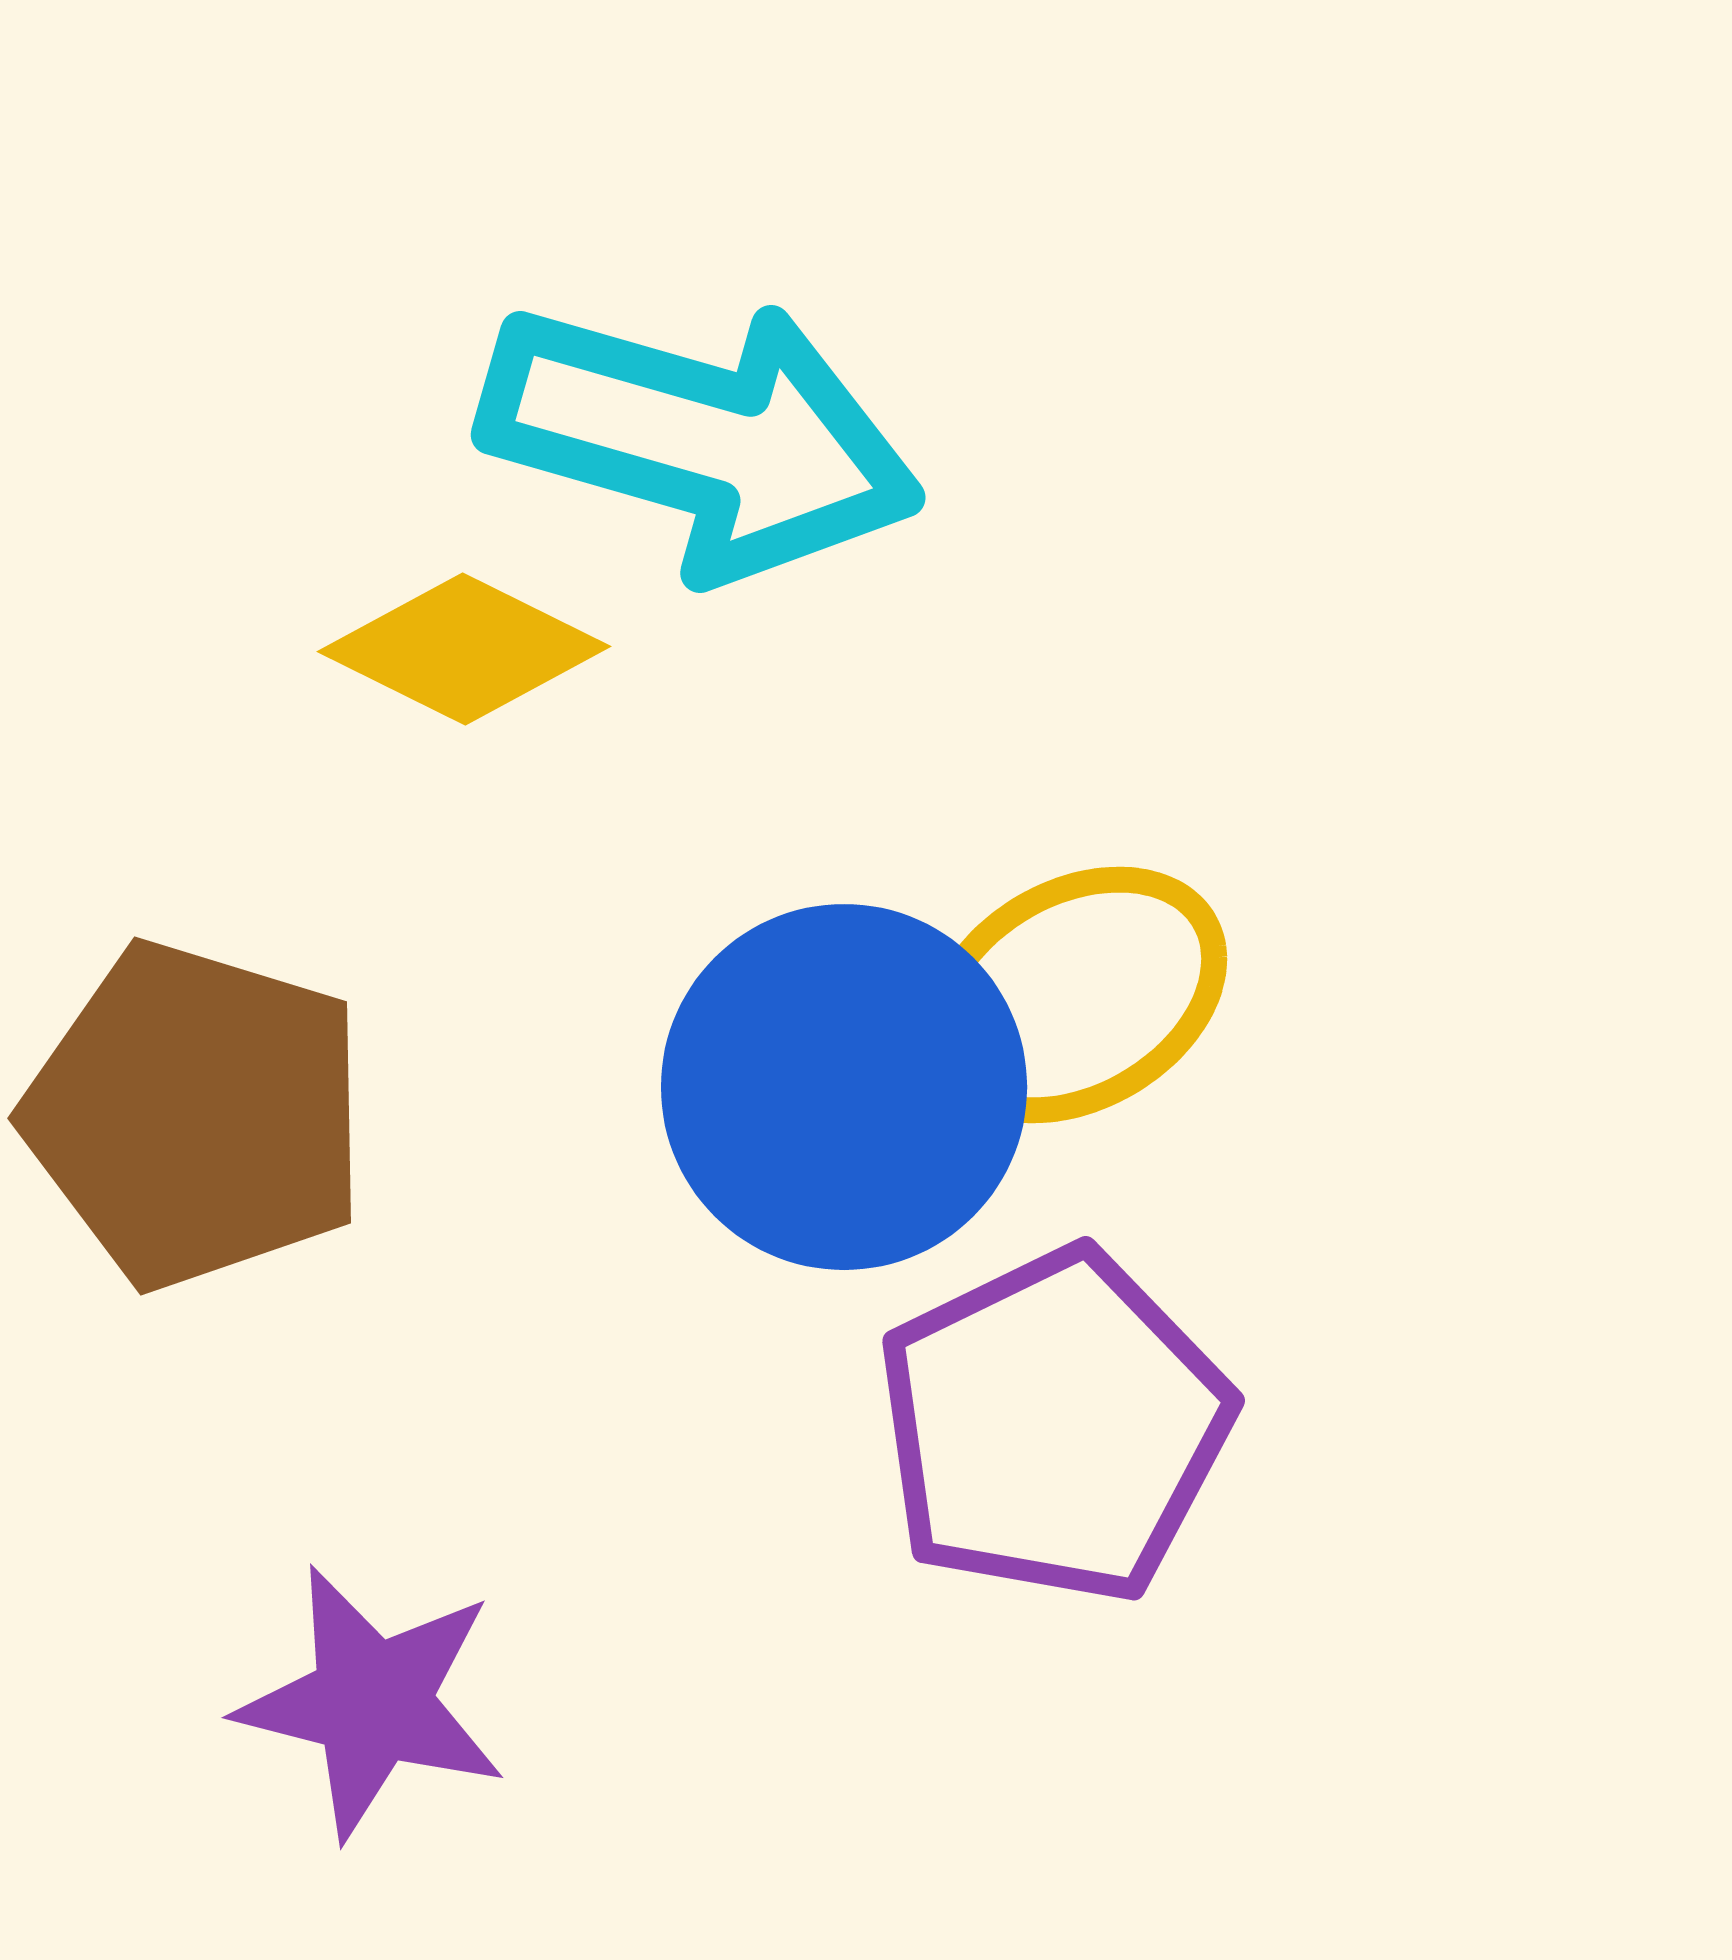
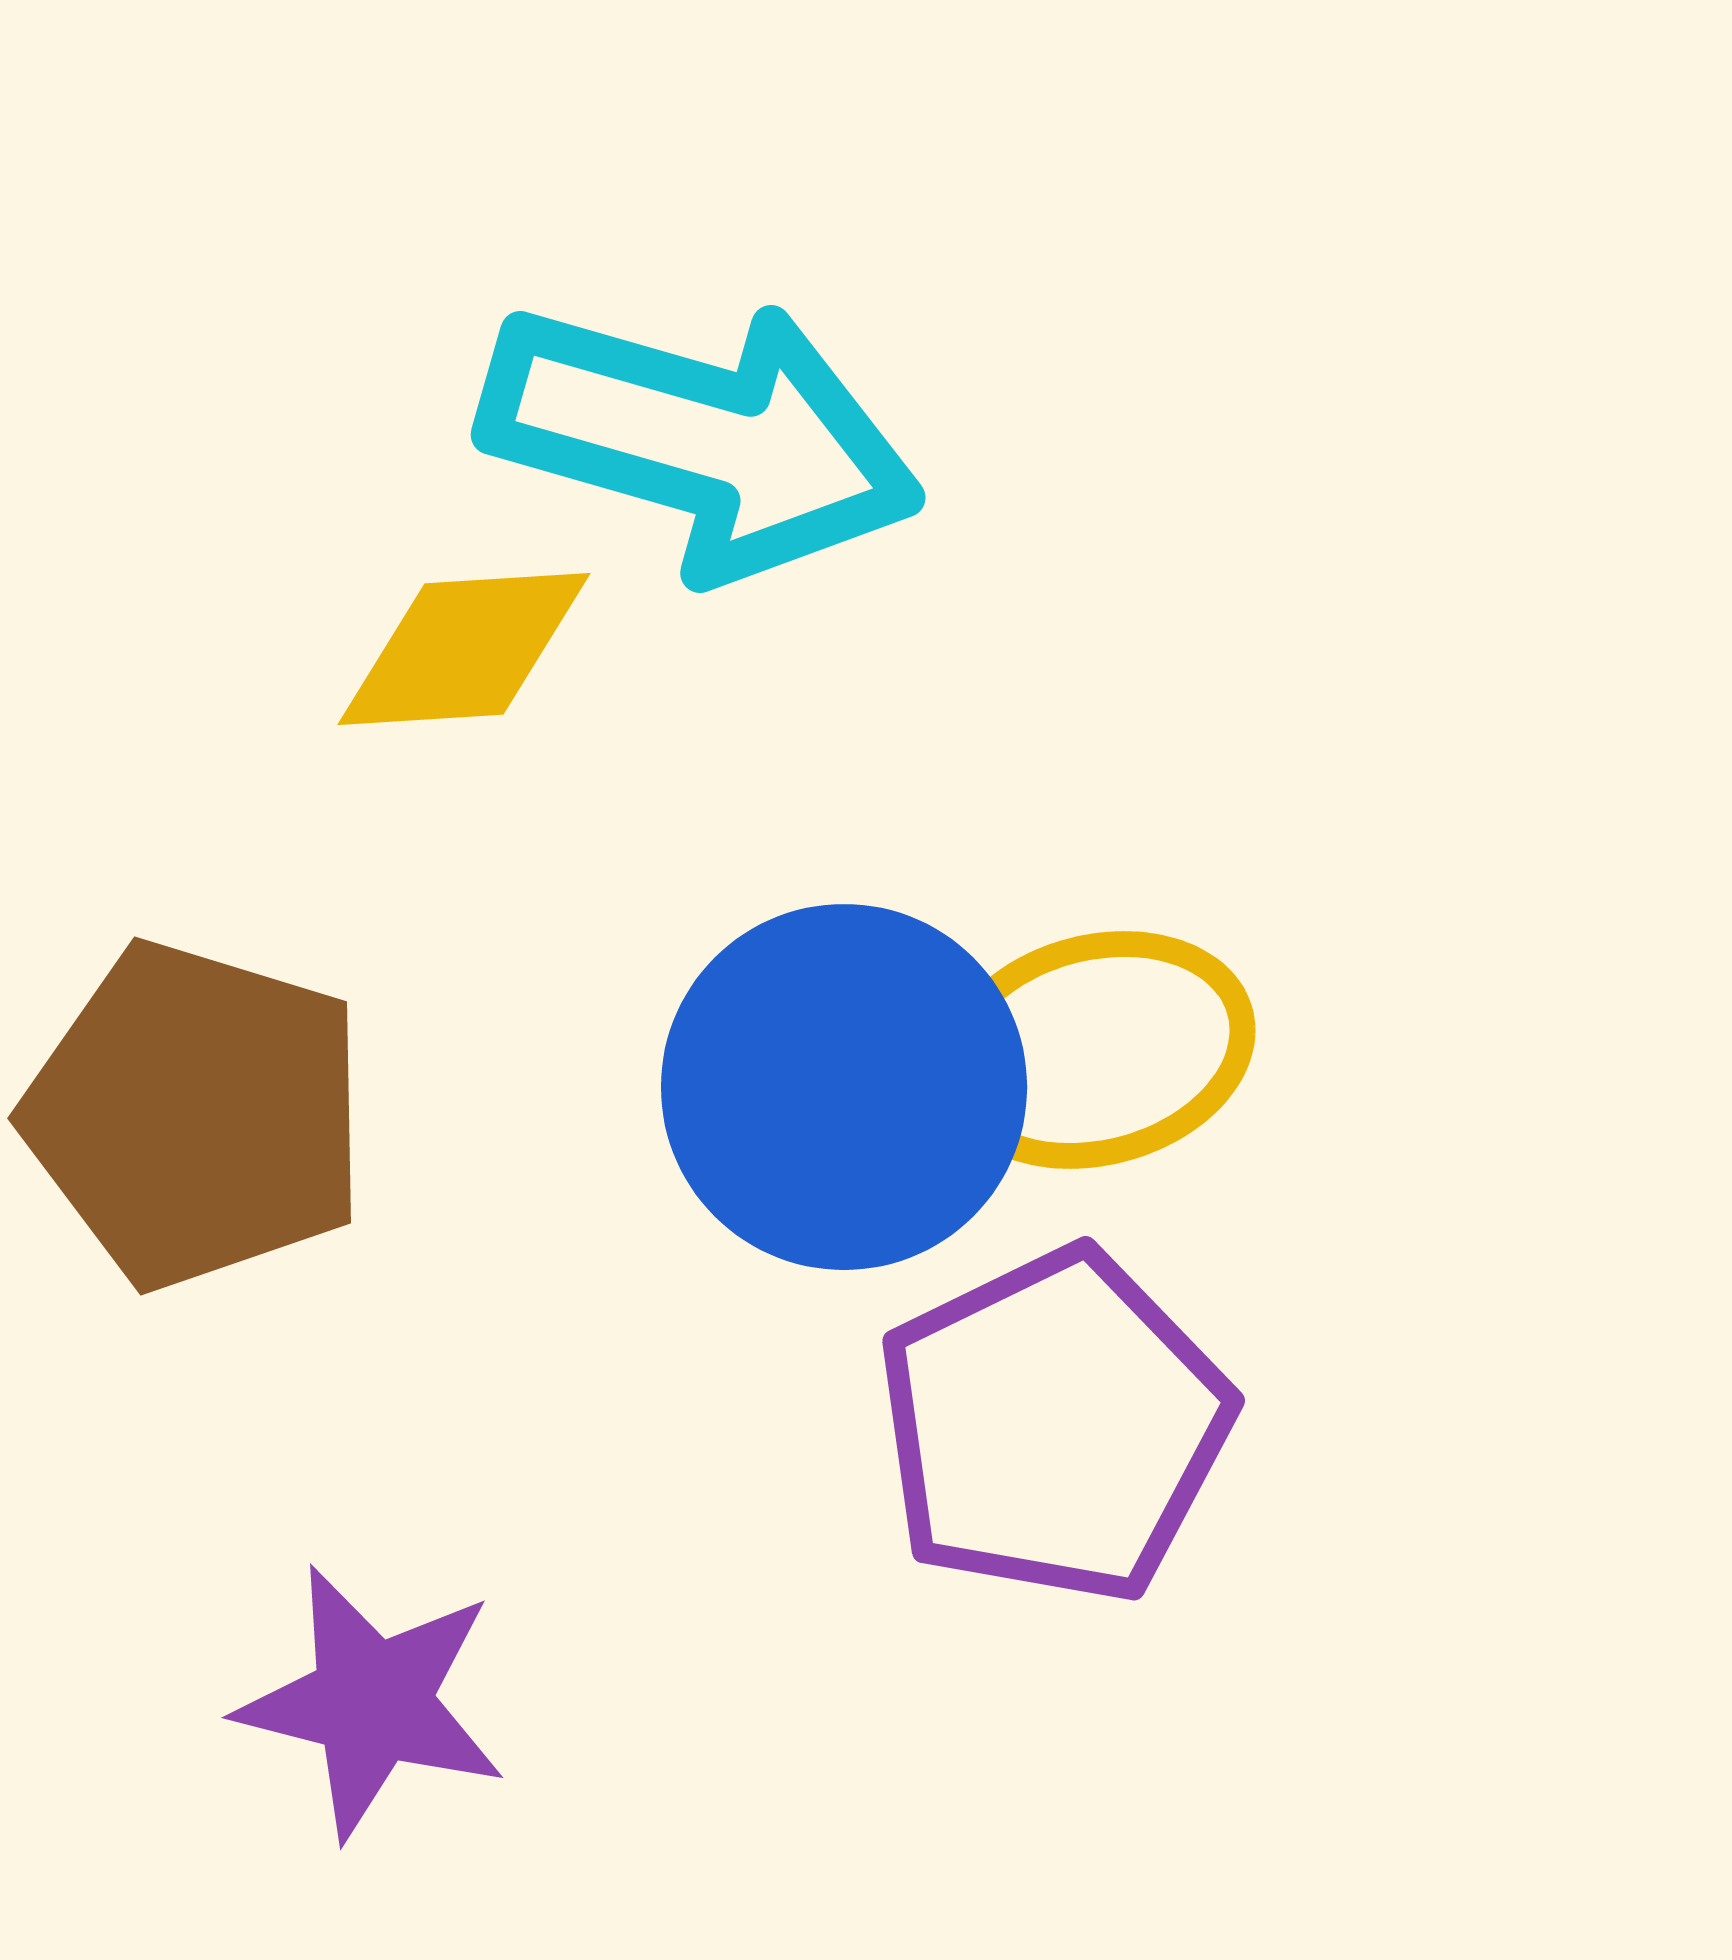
yellow diamond: rotated 30 degrees counterclockwise
yellow ellipse: moved 21 px right, 55 px down; rotated 15 degrees clockwise
